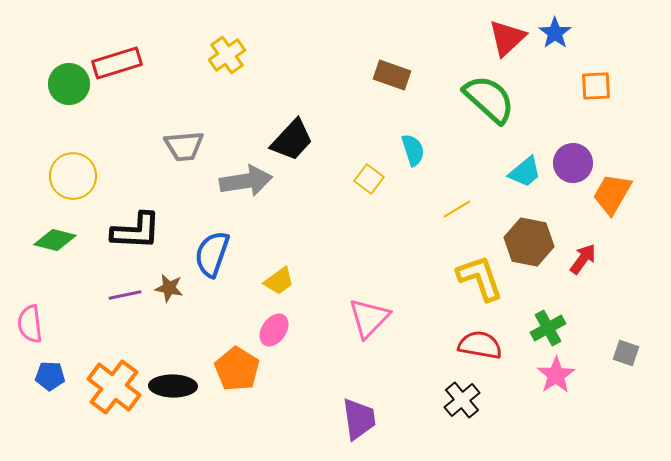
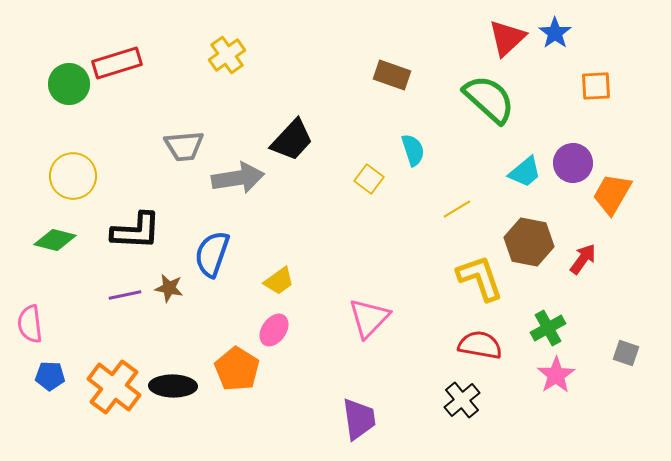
gray arrow: moved 8 px left, 3 px up
